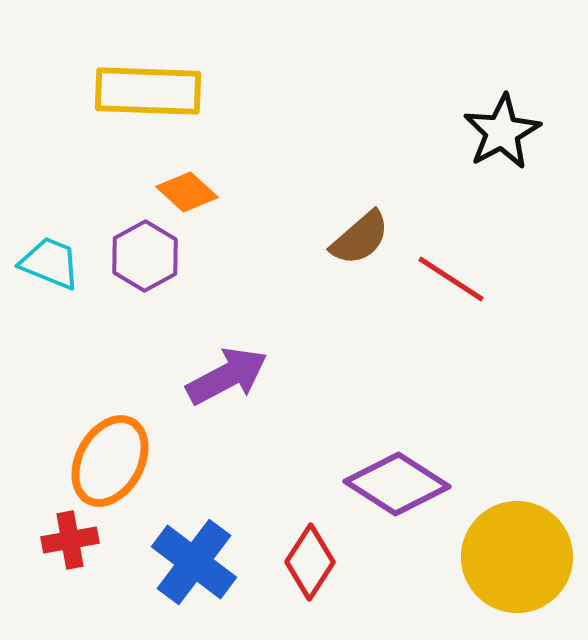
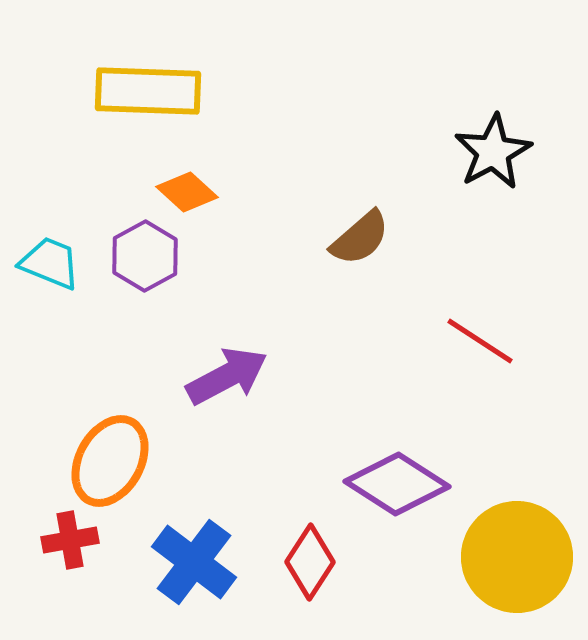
black star: moved 9 px left, 20 px down
red line: moved 29 px right, 62 px down
